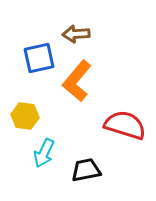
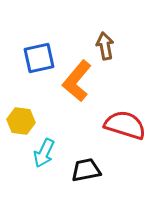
brown arrow: moved 29 px right, 12 px down; rotated 84 degrees clockwise
yellow hexagon: moved 4 px left, 5 px down
